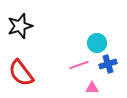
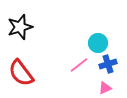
black star: moved 1 px down
cyan circle: moved 1 px right
pink line: rotated 18 degrees counterclockwise
pink triangle: moved 13 px right; rotated 24 degrees counterclockwise
